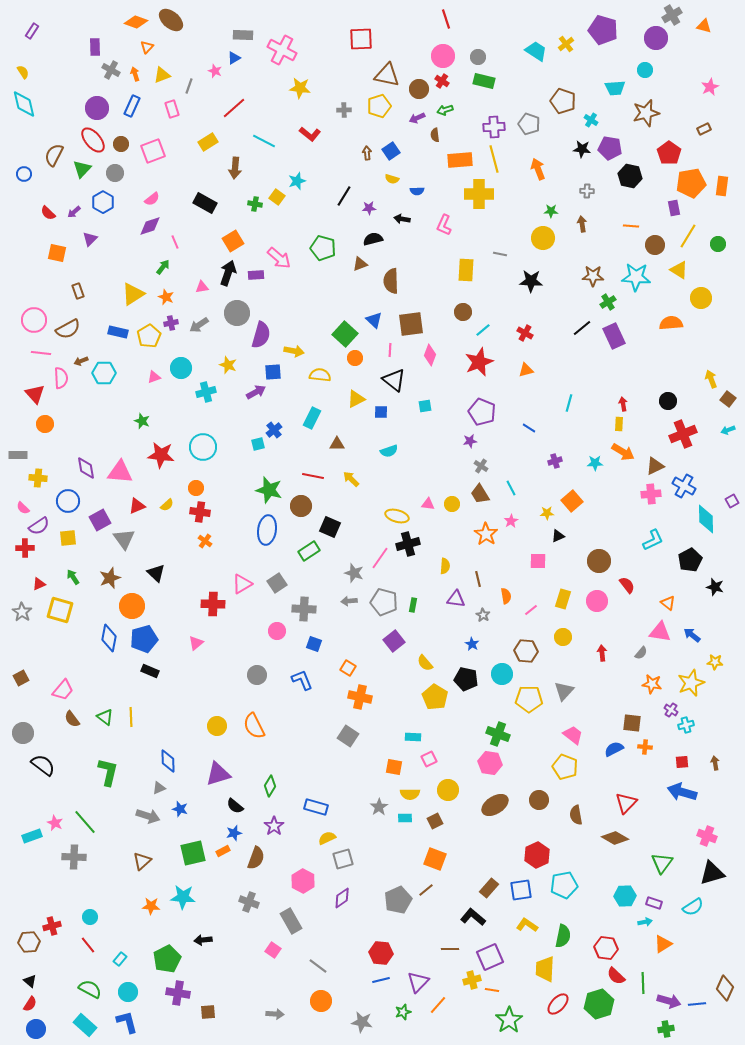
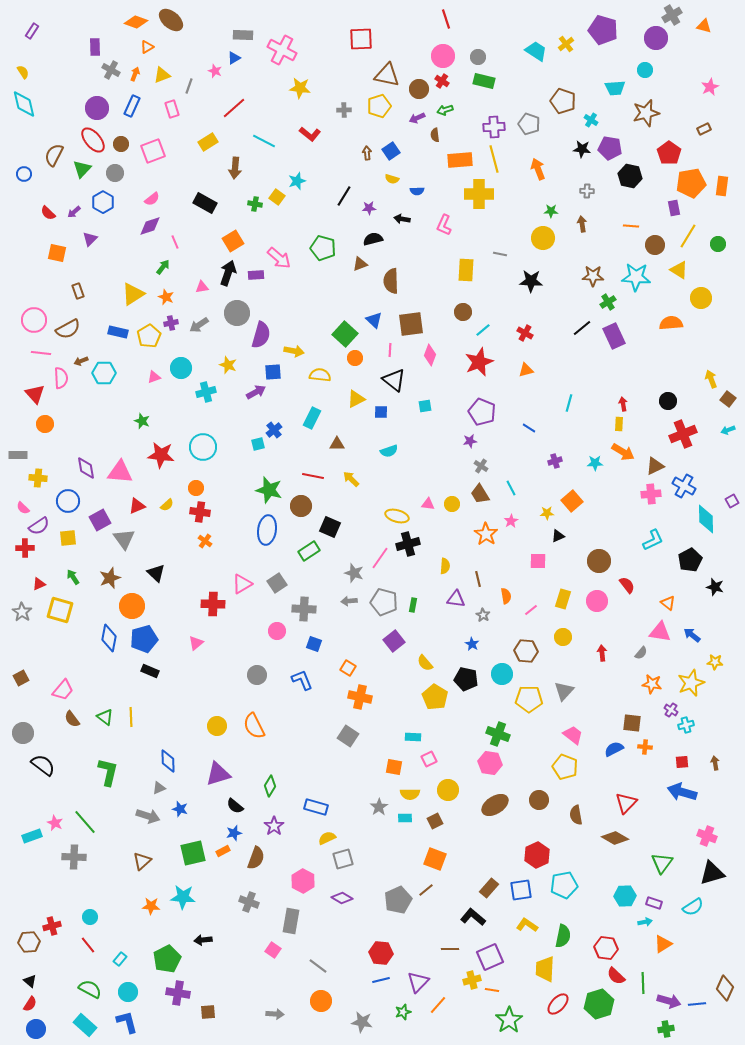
orange triangle at (147, 47): rotated 16 degrees clockwise
orange arrow at (135, 74): rotated 40 degrees clockwise
purple diamond at (342, 898): rotated 65 degrees clockwise
gray rectangle at (291, 921): rotated 40 degrees clockwise
